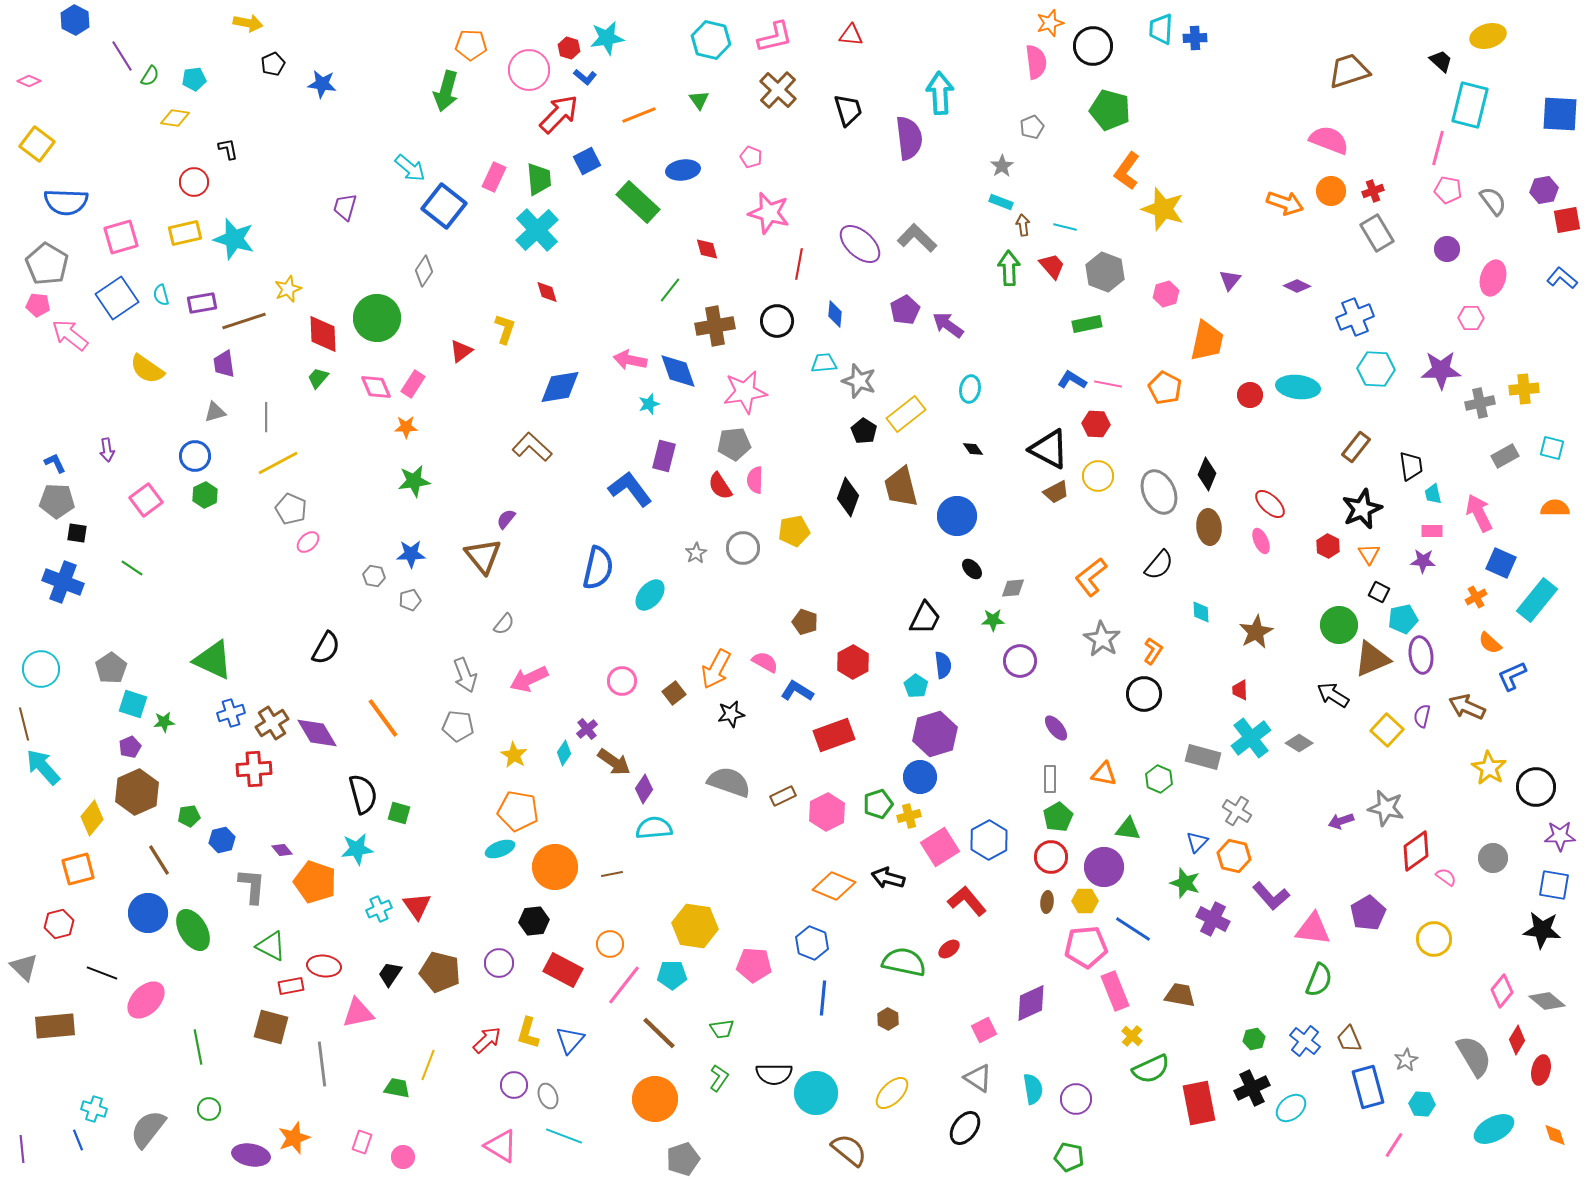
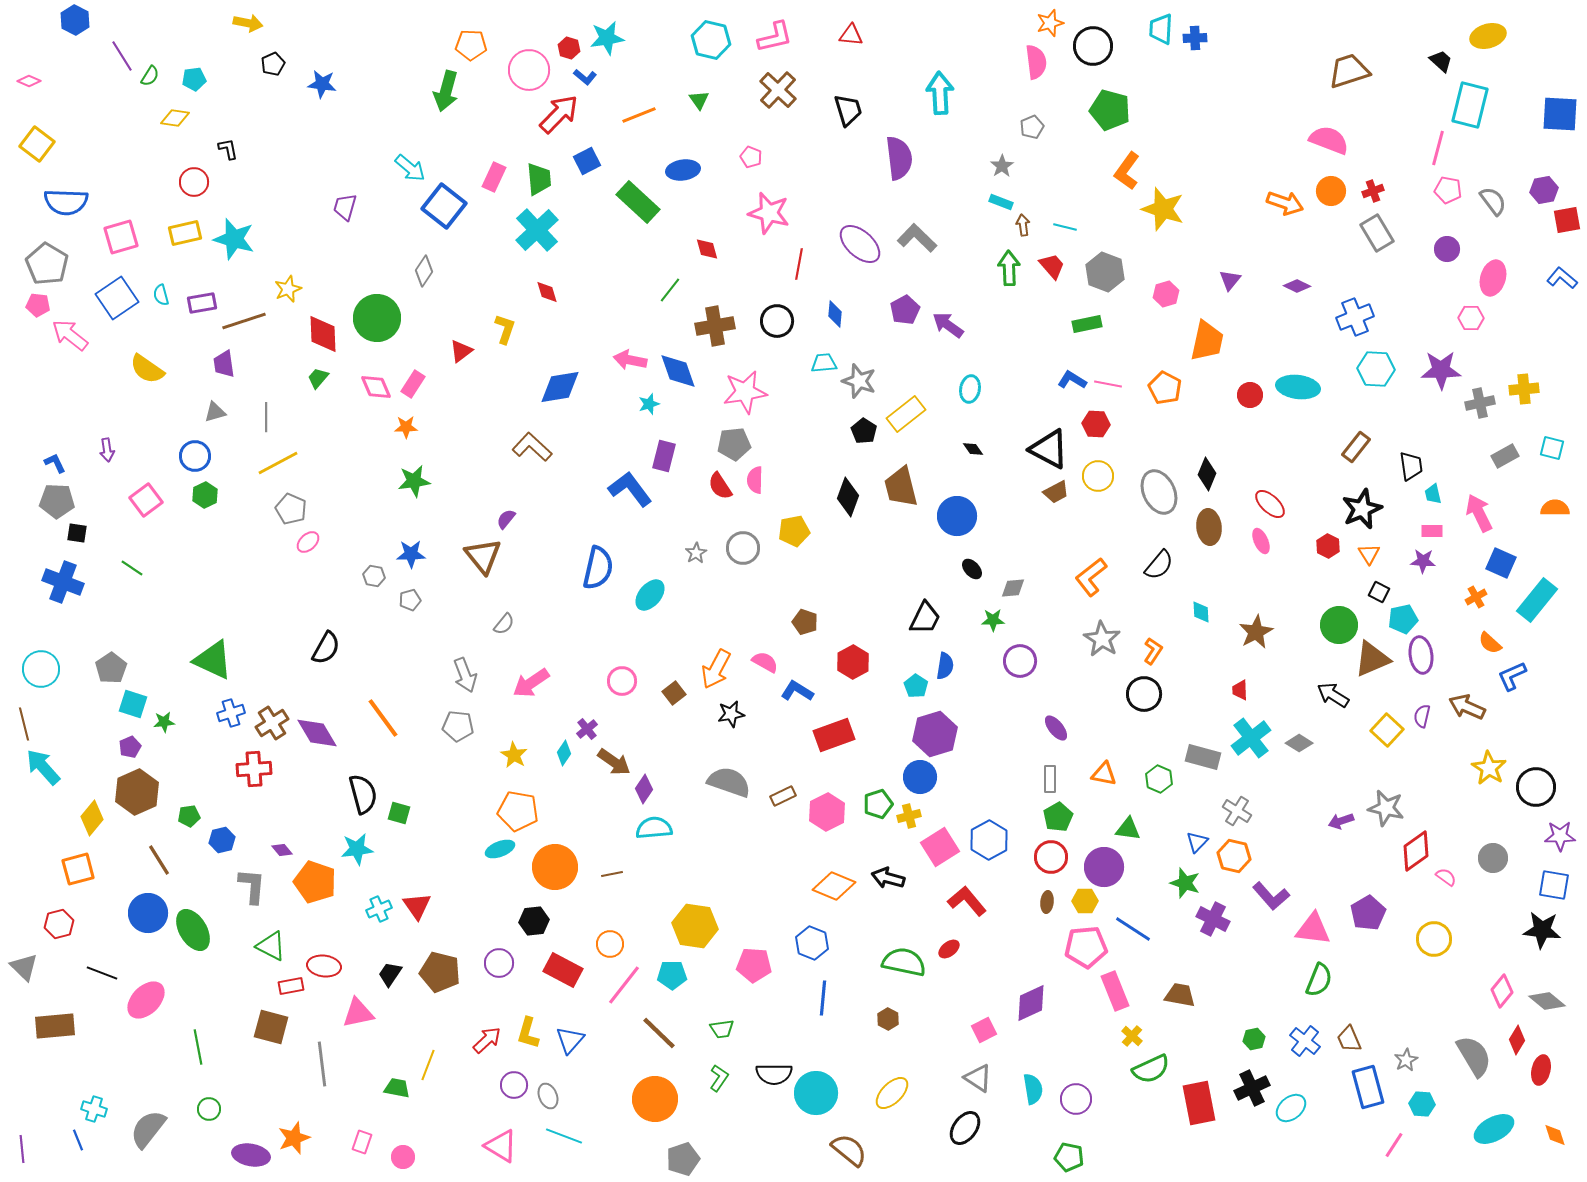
purple semicircle at (909, 138): moved 10 px left, 20 px down
blue semicircle at (943, 665): moved 2 px right, 1 px down; rotated 16 degrees clockwise
pink arrow at (529, 679): moved 2 px right, 4 px down; rotated 9 degrees counterclockwise
